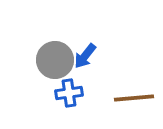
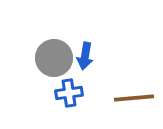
blue arrow: rotated 28 degrees counterclockwise
gray circle: moved 1 px left, 2 px up
